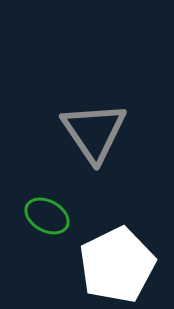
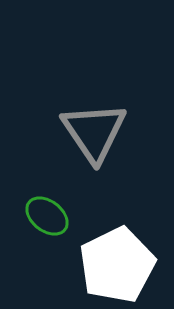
green ellipse: rotated 9 degrees clockwise
